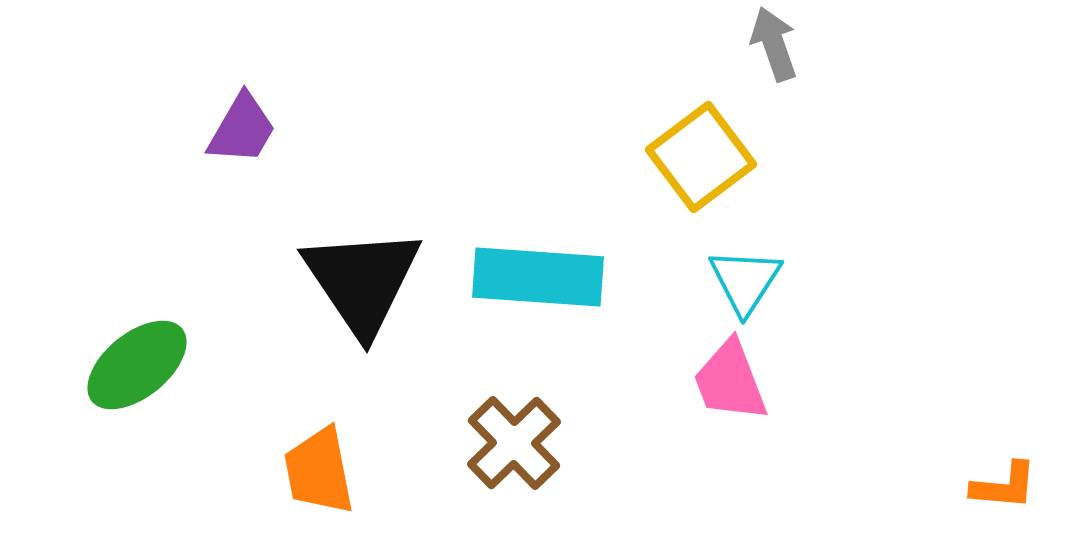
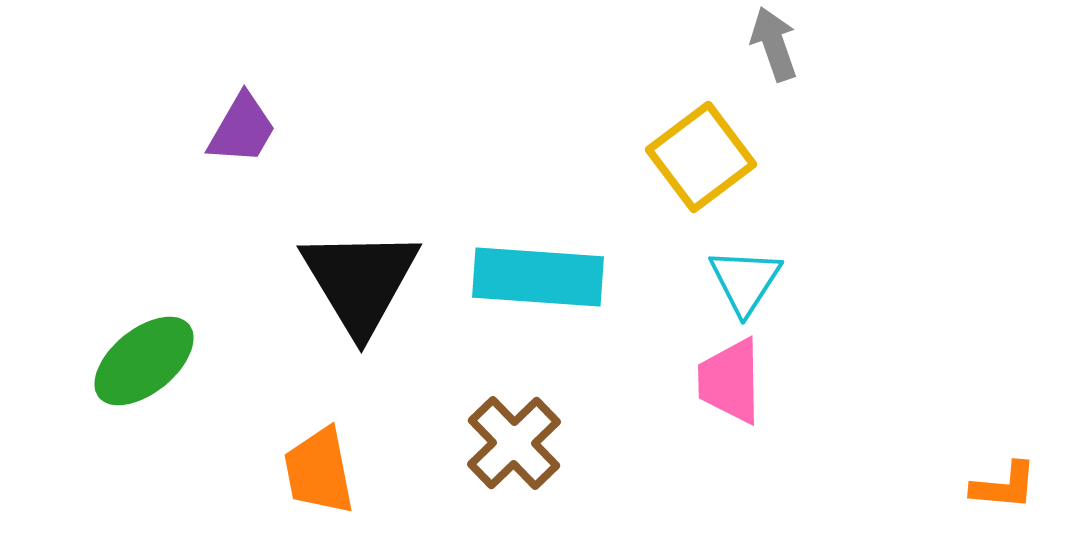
black triangle: moved 2 px left; rotated 3 degrees clockwise
green ellipse: moved 7 px right, 4 px up
pink trapezoid: rotated 20 degrees clockwise
